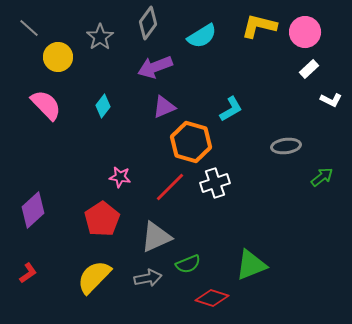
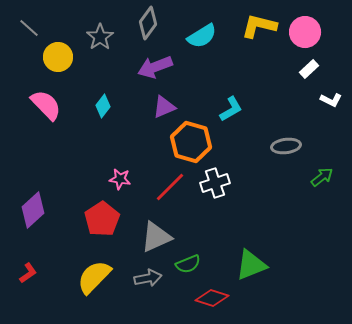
pink star: moved 2 px down
